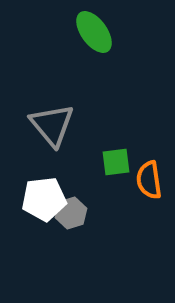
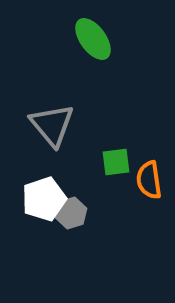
green ellipse: moved 1 px left, 7 px down
white pentagon: rotated 12 degrees counterclockwise
